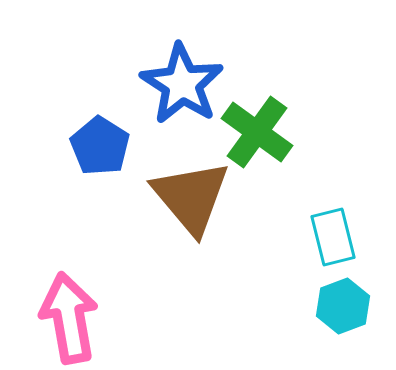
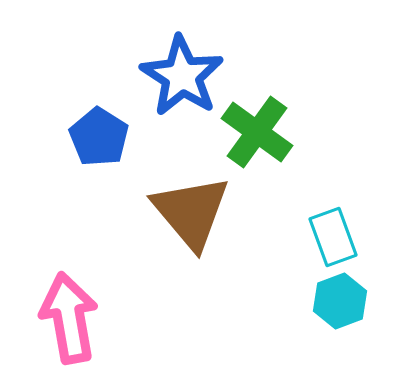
blue star: moved 8 px up
blue pentagon: moved 1 px left, 9 px up
brown triangle: moved 15 px down
cyan rectangle: rotated 6 degrees counterclockwise
cyan hexagon: moved 3 px left, 5 px up
